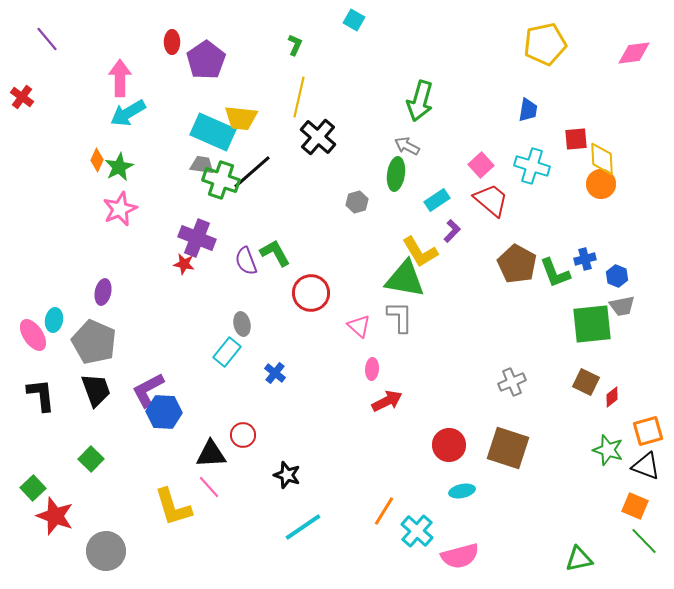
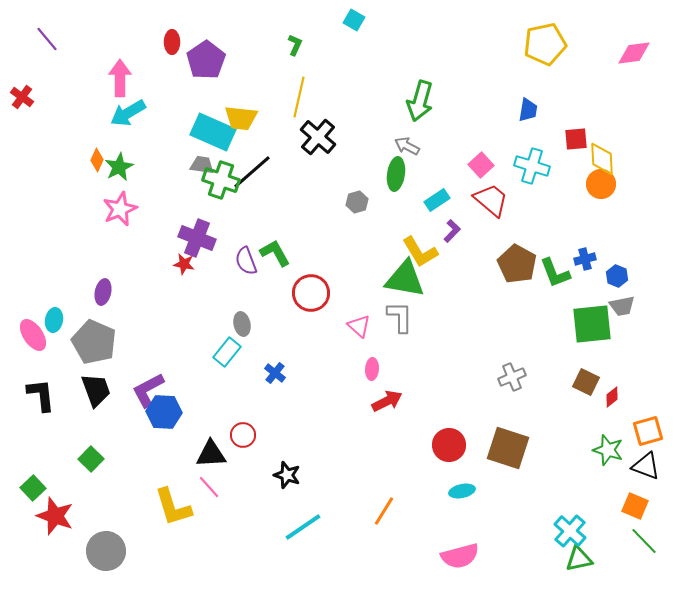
gray cross at (512, 382): moved 5 px up
cyan cross at (417, 531): moved 153 px right
